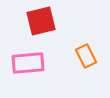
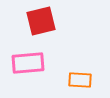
orange rectangle: moved 6 px left, 24 px down; rotated 60 degrees counterclockwise
